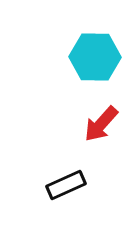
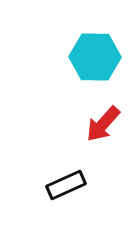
red arrow: moved 2 px right
